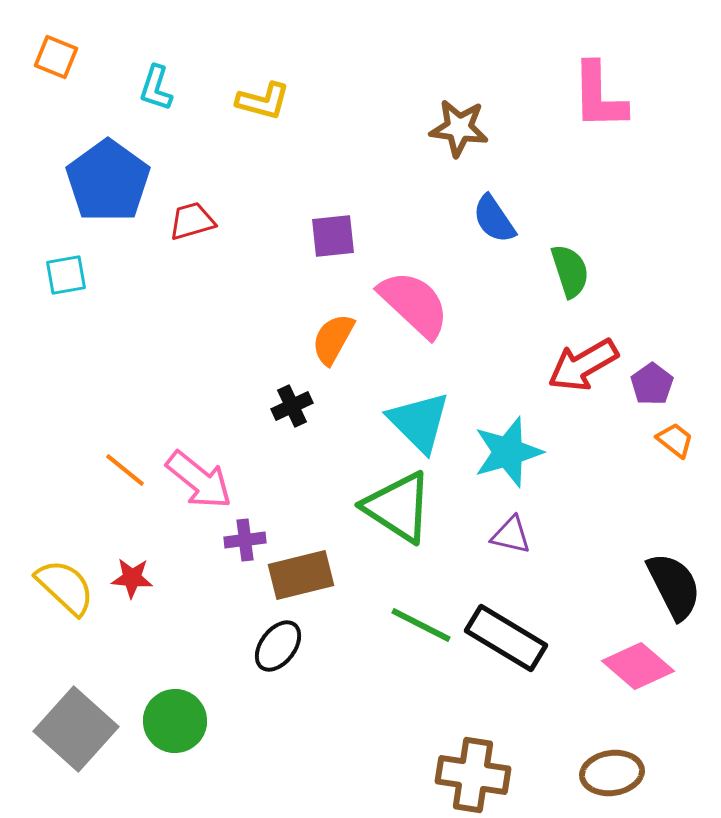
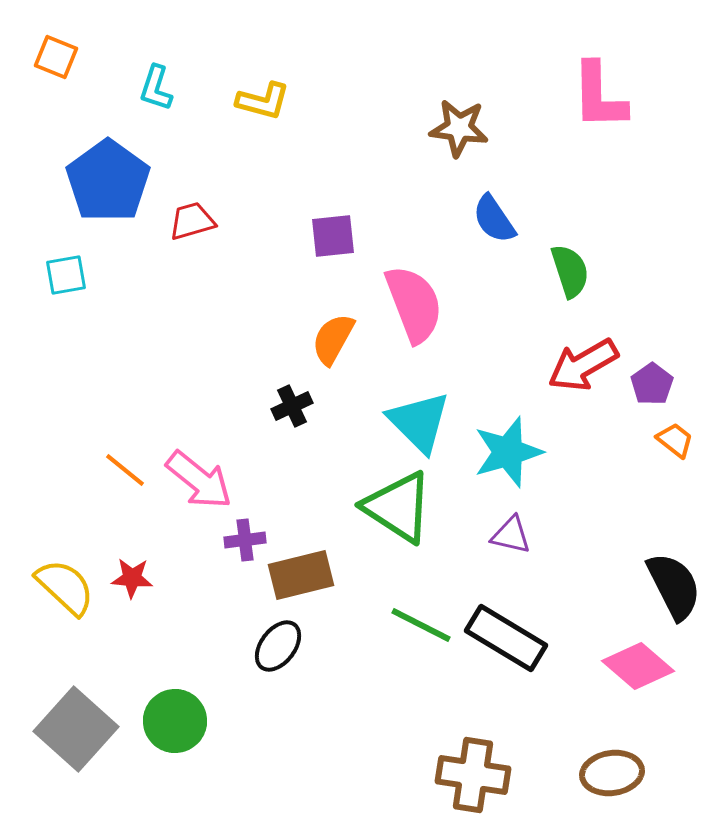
pink semicircle: rotated 26 degrees clockwise
